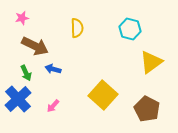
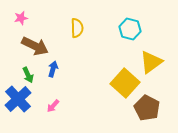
pink star: moved 1 px left
blue arrow: rotated 91 degrees clockwise
green arrow: moved 2 px right, 2 px down
yellow square: moved 22 px right, 12 px up
brown pentagon: moved 1 px up
